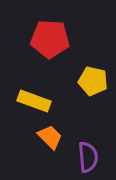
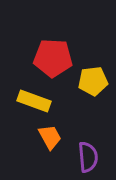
red pentagon: moved 3 px right, 19 px down
yellow pentagon: rotated 20 degrees counterclockwise
orange trapezoid: rotated 16 degrees clockwise
